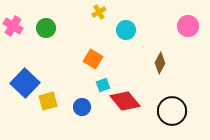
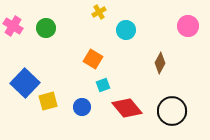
red diamond: moved 2 px right, 7 px down
